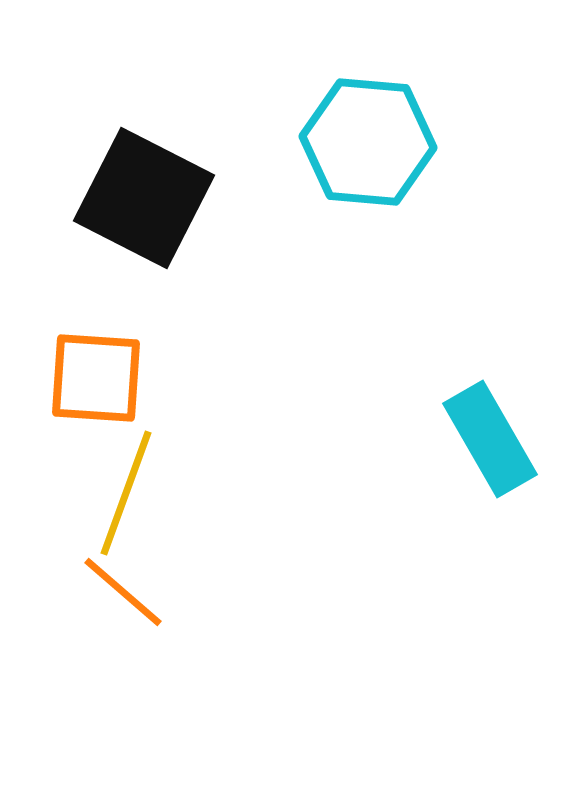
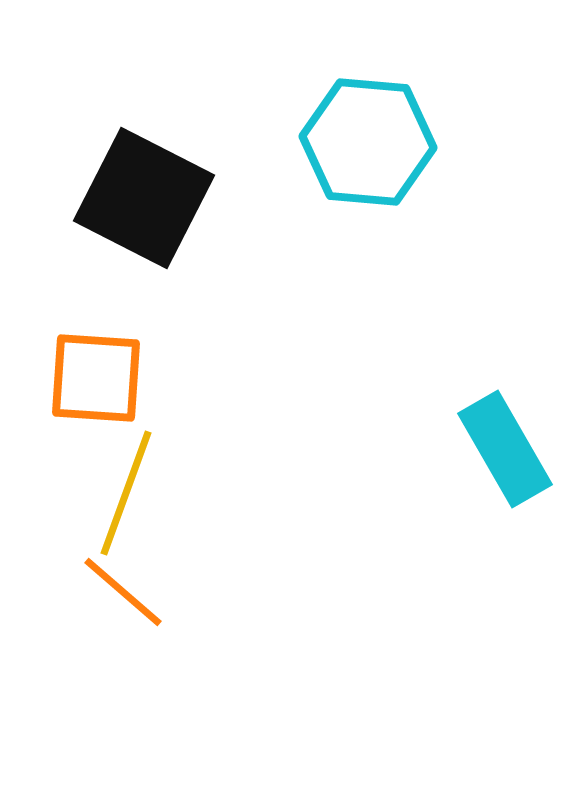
cyan rectangle: moved 15 px right, 10 px down
